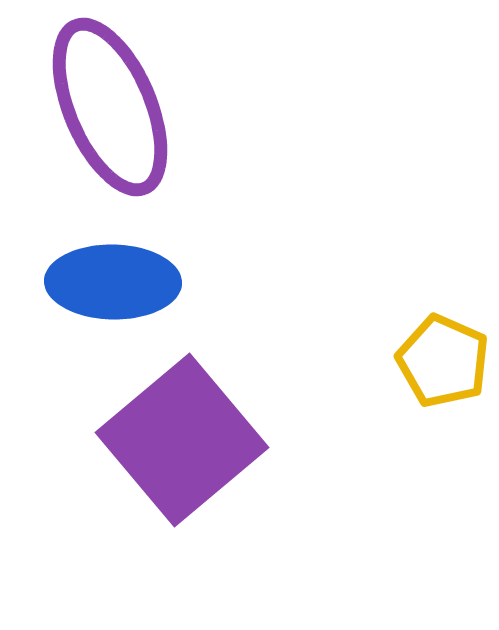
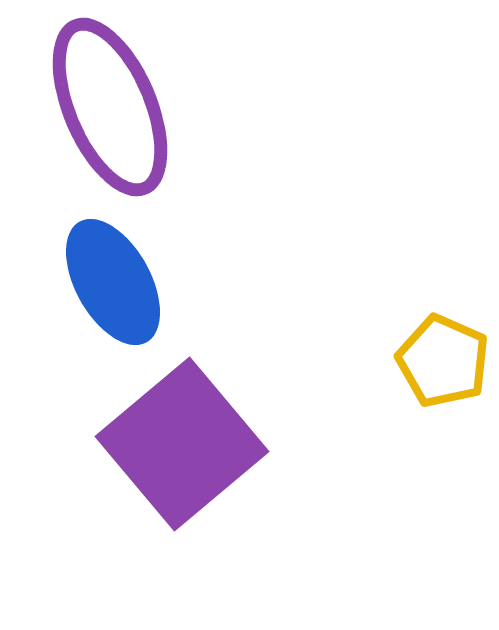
blue ellipse: rotated 60 degrees clockwise
purple square: moved 4 px down
